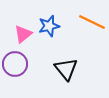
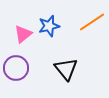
orange line: rotated 60 degrees counterclockwise
purple circle: moved 1 px right, 4 px down
